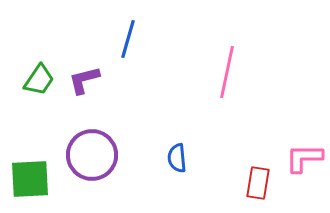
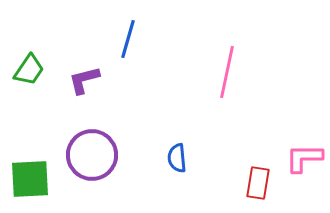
green trapezoid: moved 10 px left, 10 px up
